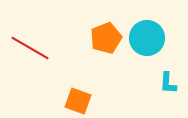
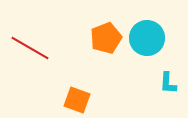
orange square: moved 1 px left, 1 px up
